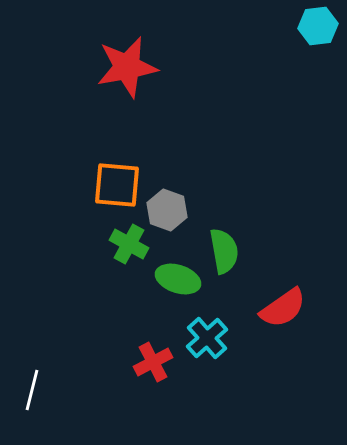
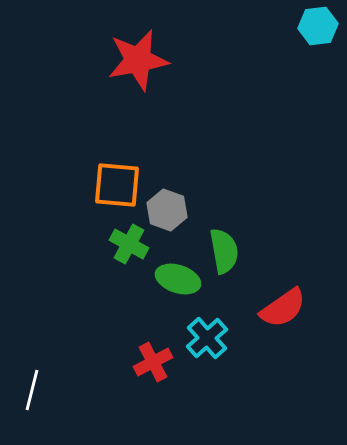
red star: moved 11 px right, 7 px up
